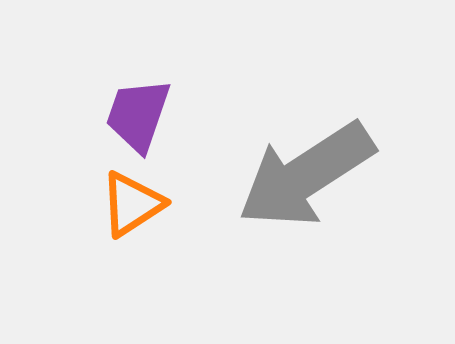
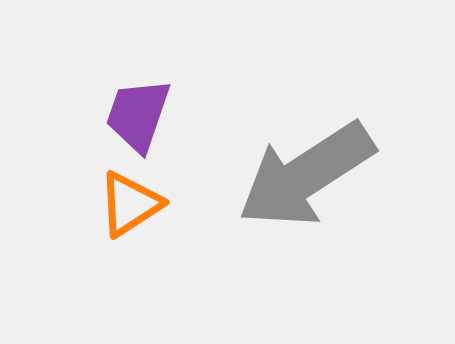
orange triangle: moved 2 px left
